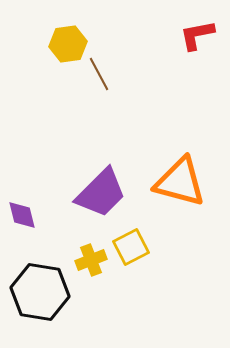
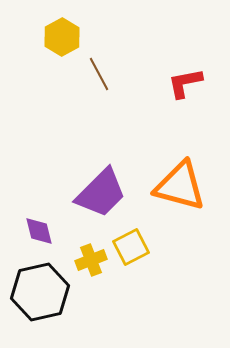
red L-shape: moved 12 px left, 48 px down
yellow hexagon: moved 6 px left, 7 px up; rotated 21 degrees counterclockwise
orange triangle: moved 4 px down
purple diamond: moved 17 px right, 16 px down
black hexagon: rotated 22 degrees counterclockwise
